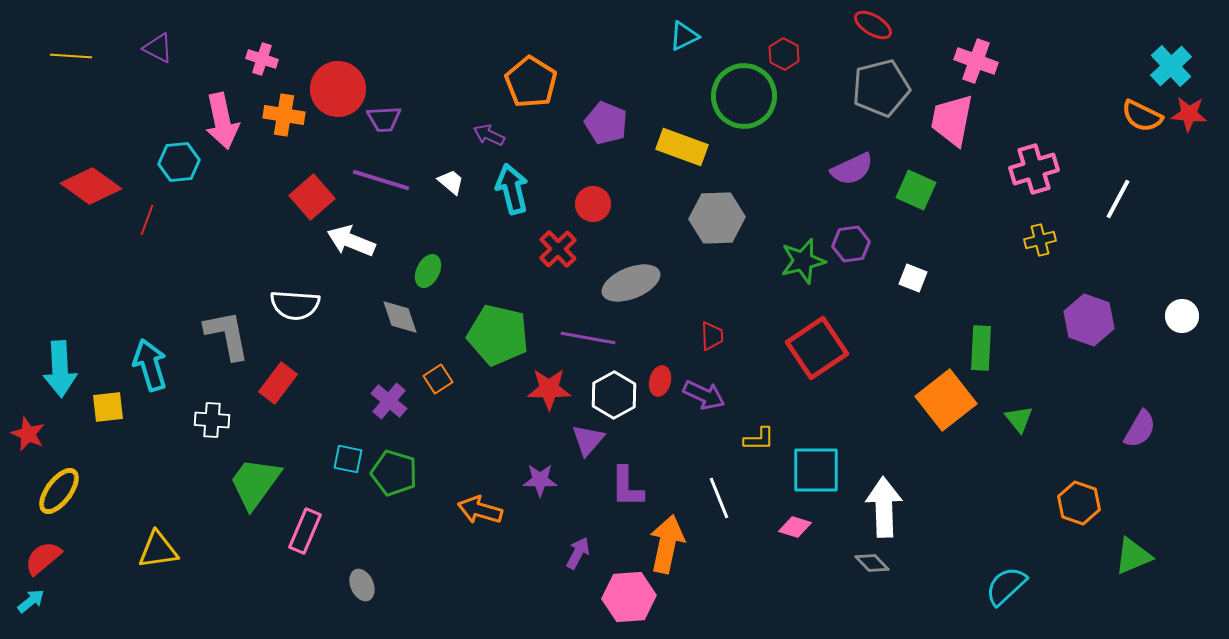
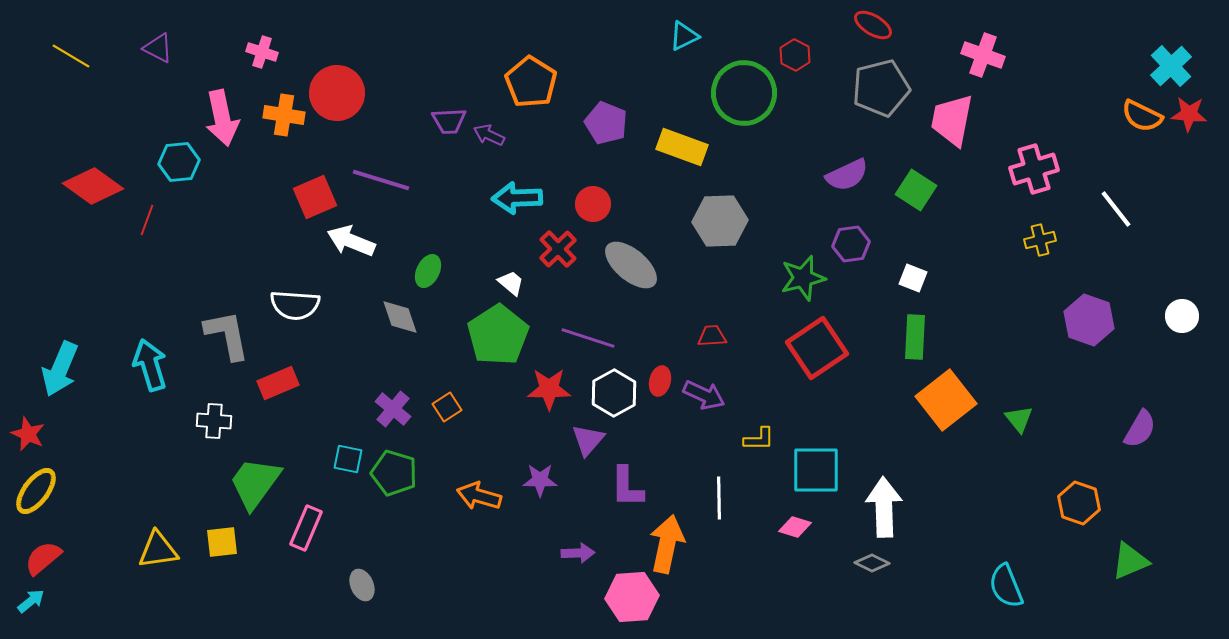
red hexagon at (784, 54): moved 11 px right, 1 px down
yellow line at (71, 56): rotated 27 degrees clockwise
pink cross at (262, 59): moved 7 px up
pink cross at (976, 61): moved 7 px right, 6 px up
red circle at (338, 89): moved 1 px left, 4 px down
green circle at (744, 96): moved 3 px up
purple trapezoid at (384, 119): moved 65 px right, 2 px down
pink arrow at (222, 121): moved 3 px up
purple semicircle at (852, 169): moved 5 px left, 6 px down
white trapezoid at (451, 182): moved 60 px right, 101 px down
red diamond at (91, 186): moved 2 px right
cyan arrow at (512, 189): moved 5 px right, 9 px down; rotated 78 degrees counterclockwise
green square at (916, 190): rotated 9 degrees clockwise
red square at (312, 197): moved 3 px right; rotated 18 degrees clockwise
white line at (1118, 199): moved 2 px left, 10 px down; rotated 66 degrees counterclockwise
gray hexagon at (717, 218): moved 3 px right, 3 px down
green star at (803, 261): moved 17 px down
gray ellipse at (631, 283): moved 18 px up; rotated 62 degrees clockwise
green pentagon at (498, 335): rotated 26 degrees clockwise
red trapezoid at (712, 336): rotated 92 degrees counterclockwise
purple line at (588, 338): rotated 8 degrees clockwise
green rectangle at (981, 348): moved 66 px left, 11 px up
cyan arrow at (60, 369): rotated 26 degrees clockwise
orange square at (438, 379): moved 9 px right, 28 px down
red rectangle at (278, 383): rotated 30 degrees clockwise
white hexagon at (614, 395): moved 2 px up
purple cross at (389, 401): moved 4 px right, 8 px down
yellow square at (108, 407): moved 114 px right, 135 px down
white cross at (212, 420): moved 2 px right, 1 px down
yellow ellipse at (59, 491): moved 23 px left
white line at (719, 498): rotated 21 degrees clockwise
orange arrow at (480, 510): moved 1 px left, 14 px up
pink rectangle at (305, 531): moved 1 px right, 3 px up
purple arrow at (578, 553): rotated 60 degrees clockwise
green triangle at (1133, 556): moved 3 px left, 5 px down
gray diamond at (872, 563): rotated 20 degrees counterclockwise
cyan semicircle at (1006, 586): rotated 69 degrees counterclockwise
pink hexagon at (629, 597): moved 3 px right
